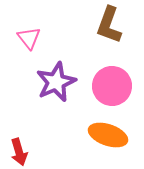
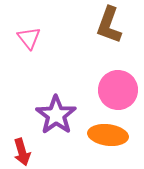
purple star: moved 33 px down; rotated 12 degrees counterclockwise
pink circle: moved 6 px right, 4 px down
orange ellipse: rotated 12 degrees counterclockwise
red arrow: moved 3 px right
